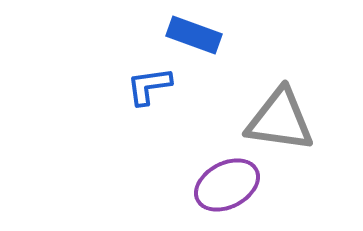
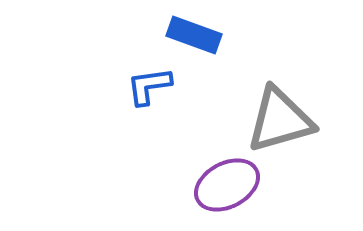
gray triangle: rotated 24 degrees counterclockwise
